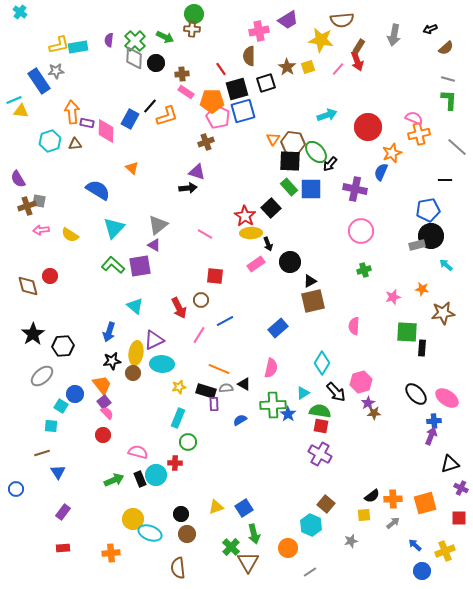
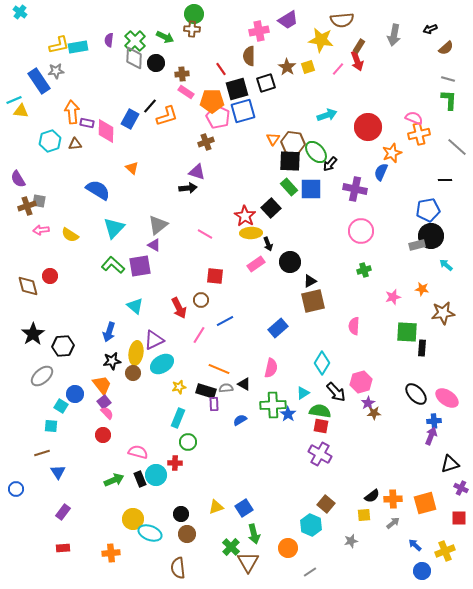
cyan ellipse at (162, 364): rotated 35 degrees counterclockwise
